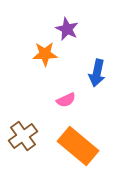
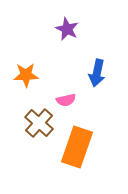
orange star: moved 19 px left, 21 px down
pink semicircle: rotated 12 degrees clockwise
brown cross: moved 16 px right, 13 px up; rotated 12 degrees counterclockwise
orange rectangle: moved 1 px left, 1 px down; rotated 69 degrees clockwise
